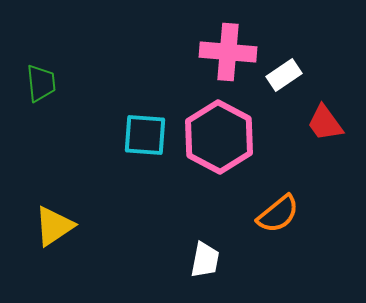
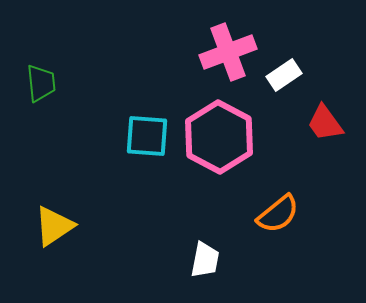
pink cross: rotated 26 degrees counterclockwise
cyan square: moved 2 px right, 1 px down
